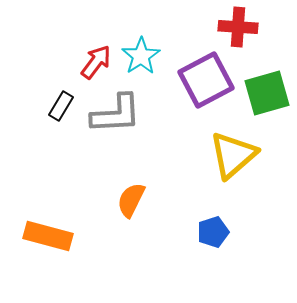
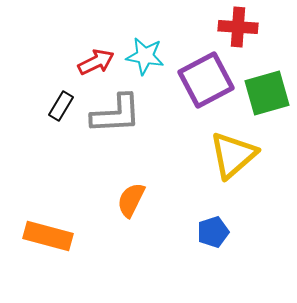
cyan star: moved 4 px right; rotated 30 degrees counterclockwise
red arrow: rotated 27 degrees clockwise
